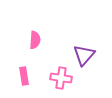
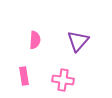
purple triangle: moved 6 px left, 14 px up
pink cross: moved 2 px right, 2 px down
